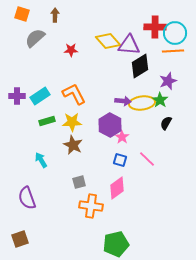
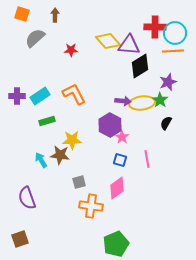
purple star: moved 1 px down
yellow star: moved 18 px down
brown star: moved 13 px left, 10 px down; rotated 18 degrees counterclockwise
pink line: rotated 36 degrees clockwise
green pentagon: rotated 10 degrees counterclockwise
